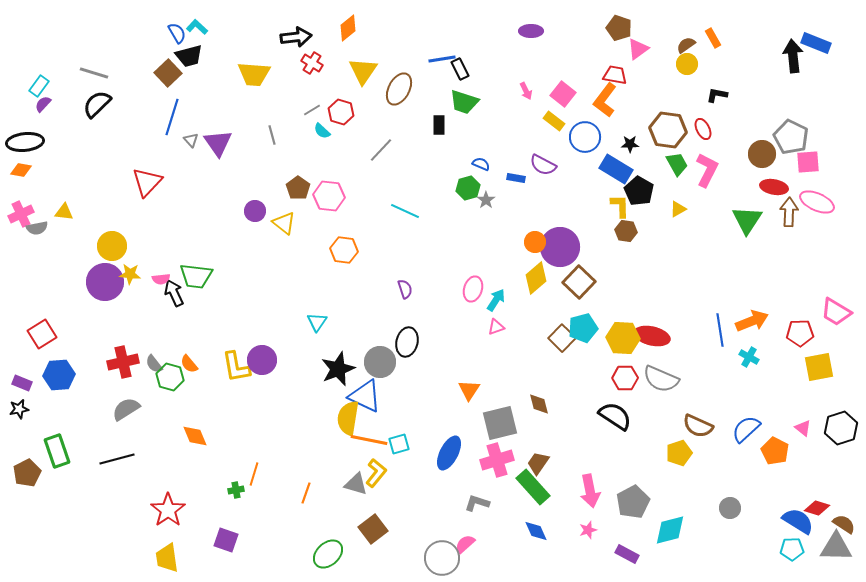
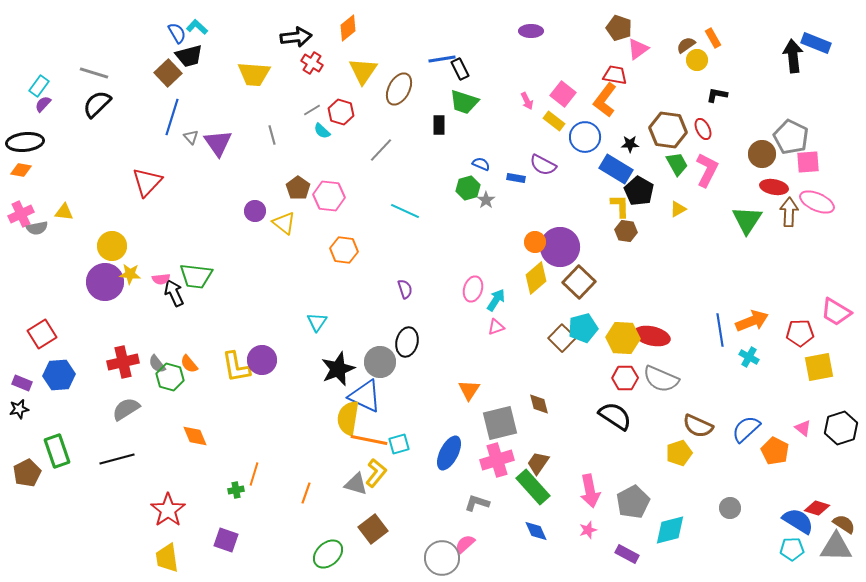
yellow circle at (687, 64): moved 10 px right, 4 px up
pink arrow at (526, 91): moved 1 px right, 10 px down
gray triangle at (191, 140): moved 3 px up
gray semicircle at (154, 364): moved 3 px right
